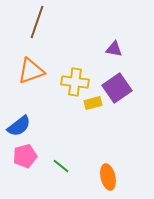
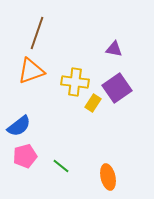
brown line: moved 11 px down
yellow rectangle: rotated 42 degrees counterclockwise
